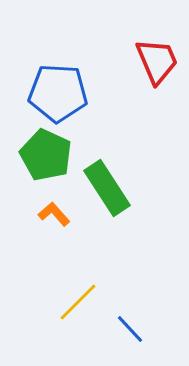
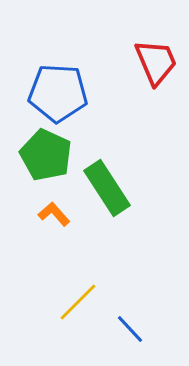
red trapezoid: moved 1 px left, 1 px down
